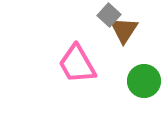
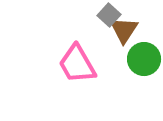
green circle: moved 22 px up
